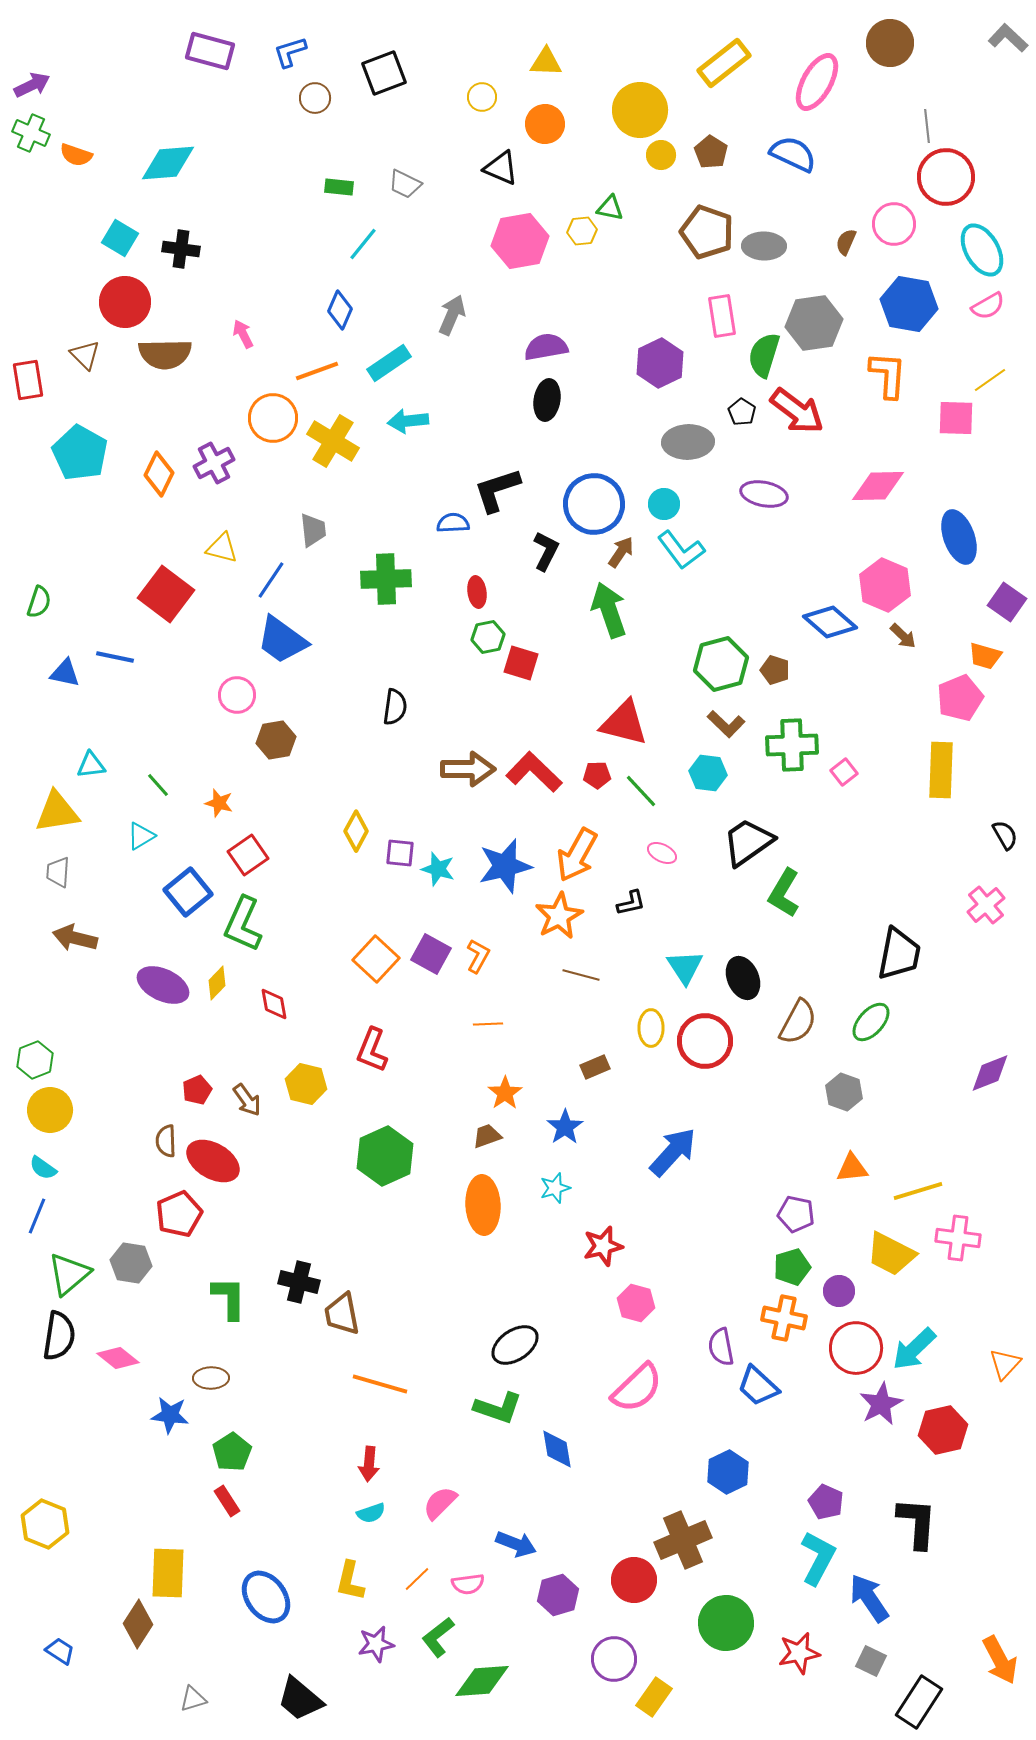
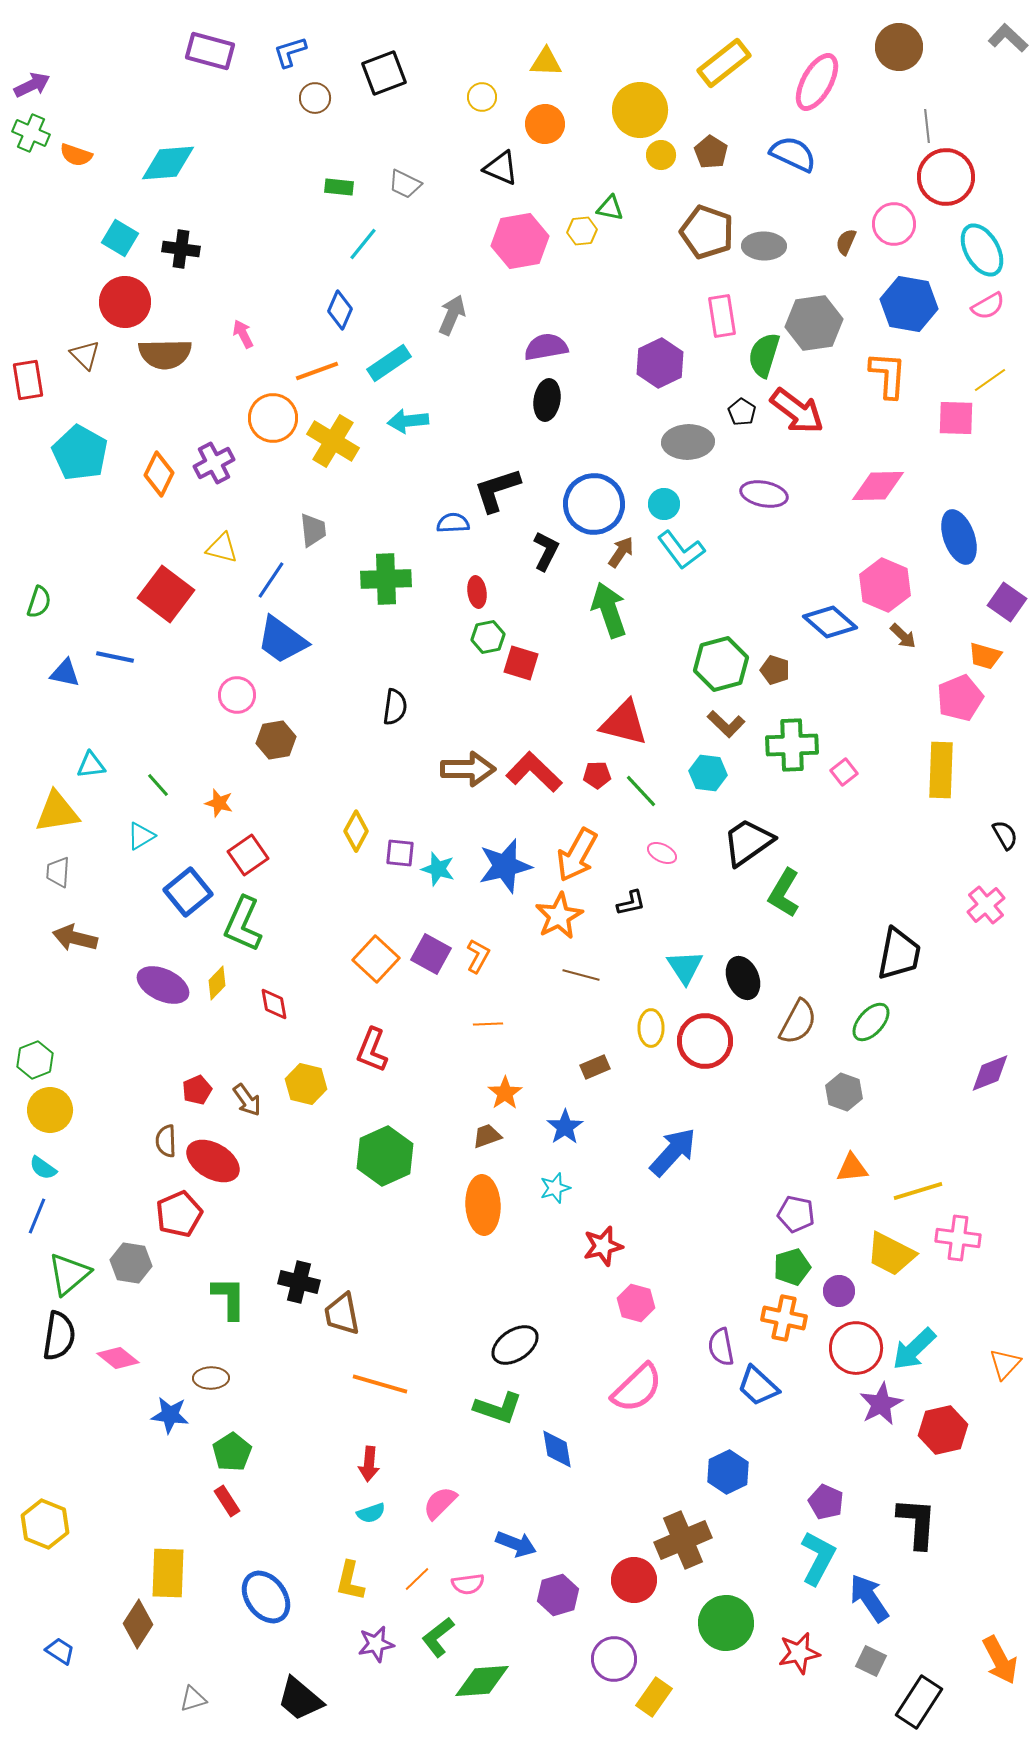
brown circle at (890, 43): moved 9 px right, 4 px down
